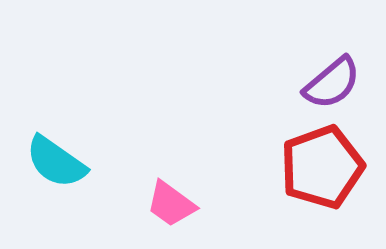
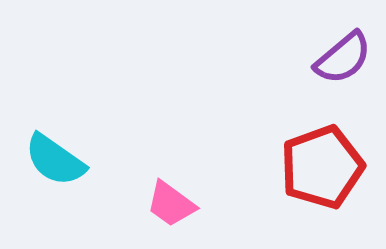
purple semicircle: moved 11 px right, 25 px up
cyan semicircle: moved 1 px left, 2 px up
